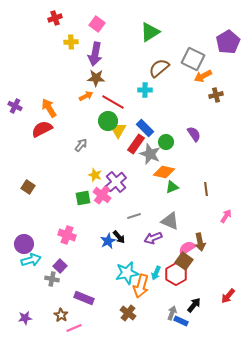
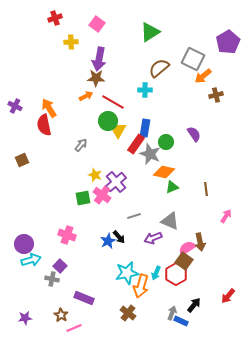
purple arrow at (95, 54): moved 4 px right, 5 px down
orange arrow at (203, 76): rotated 12 degrees counterclockwise
blue rectangle at (145, 128): rotated 54 degrees clockwise
red semicircle at (42, 129): moved 2 px right, 4 px up; rotated 75 degrees counterclockwise
brown square at (28, 187): moved 6 px left, 27 px up; rotated 32 degrees clockwise
